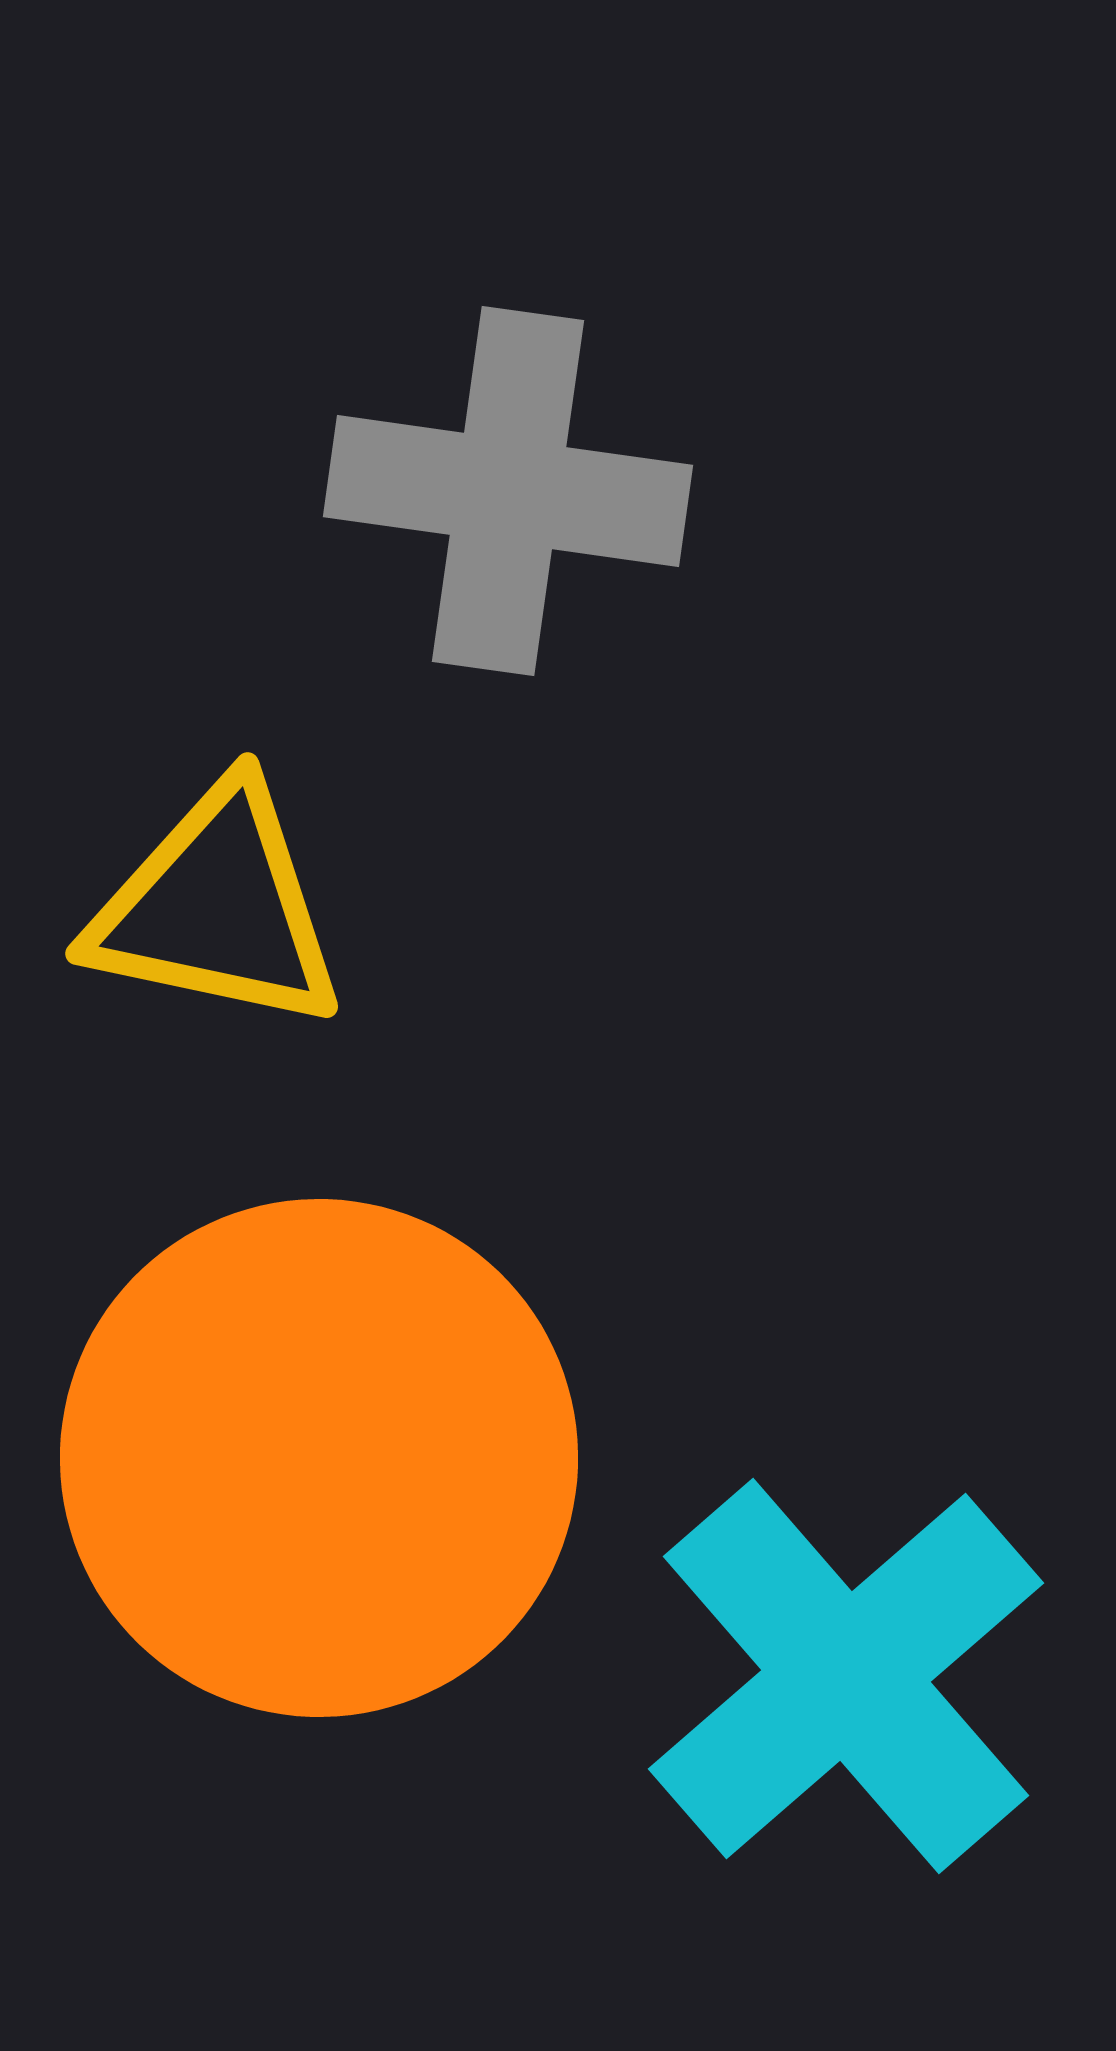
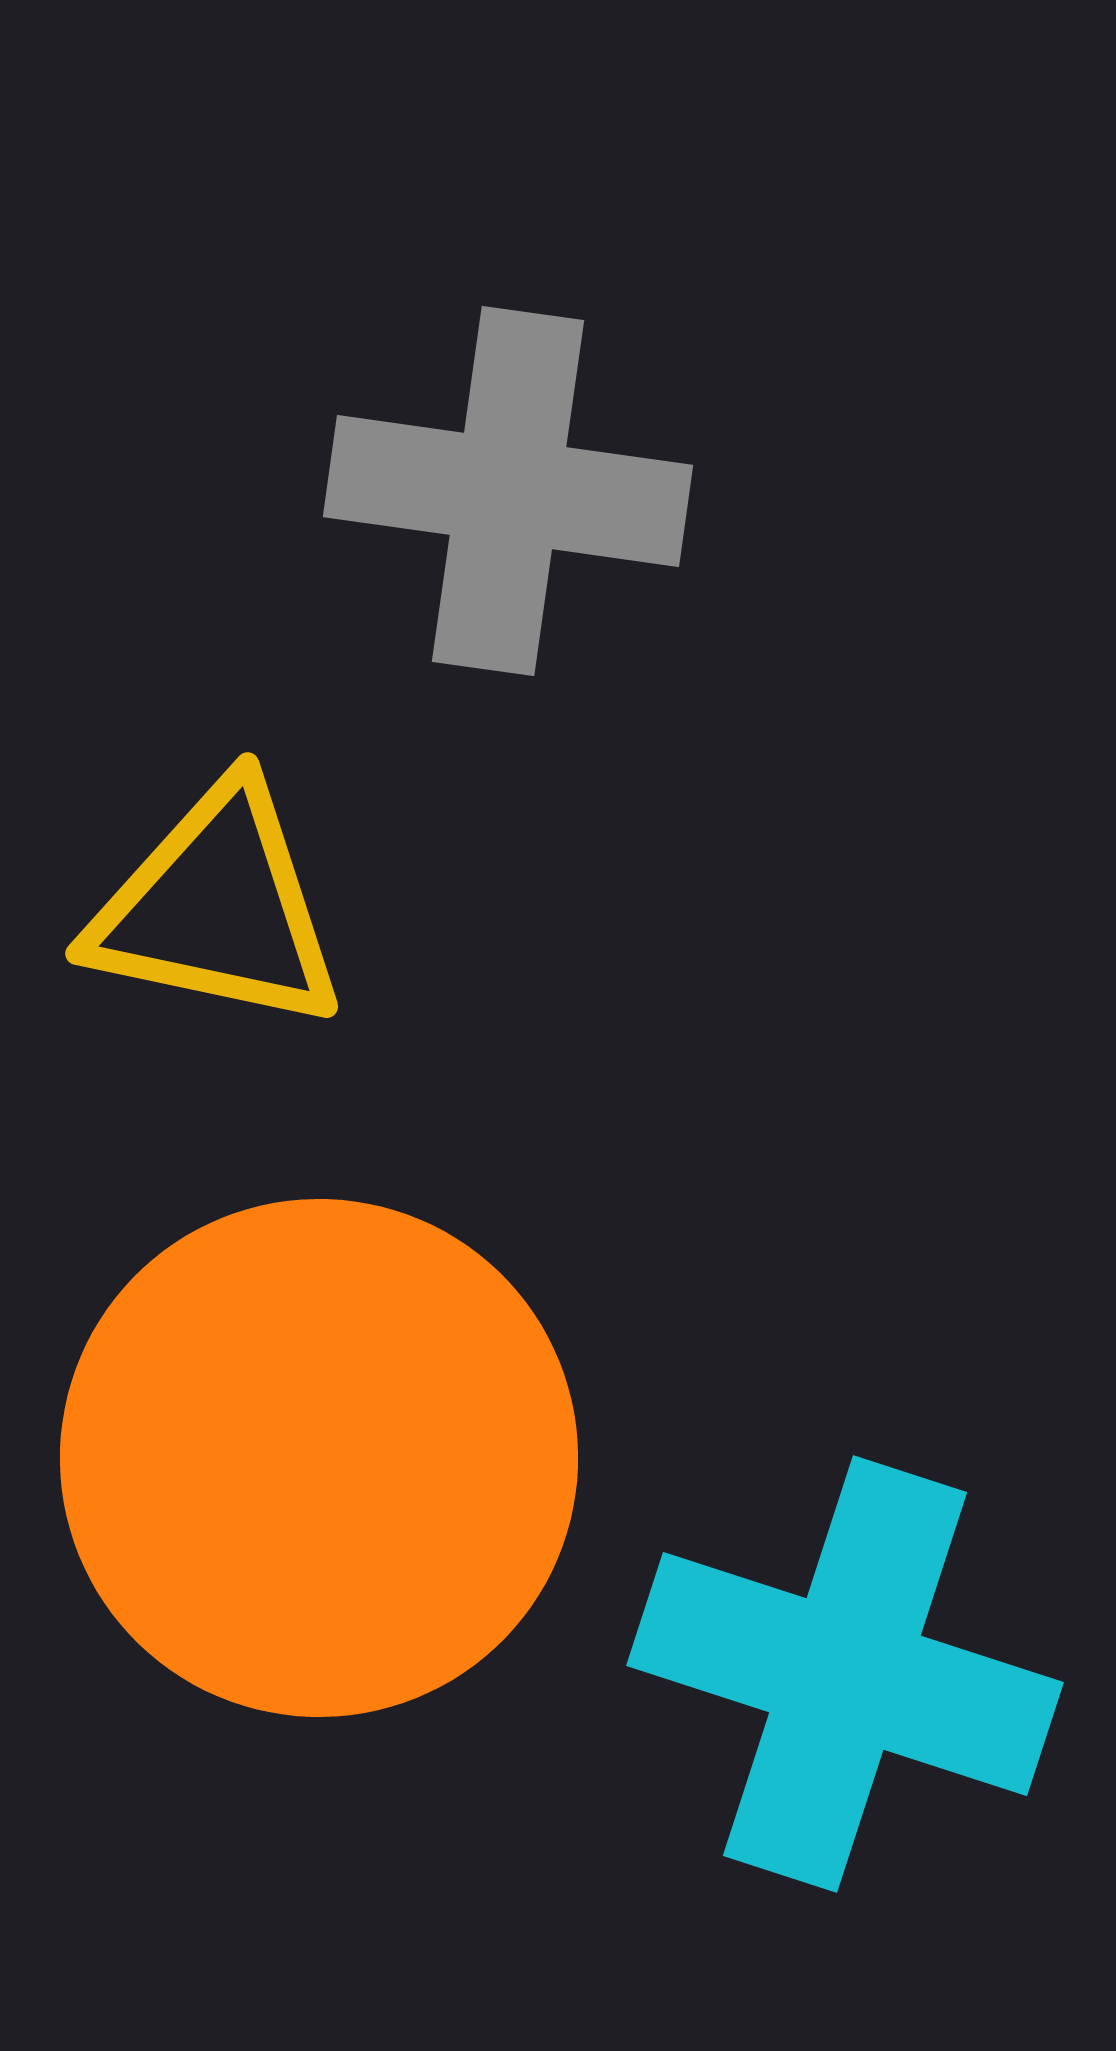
cyan cross: moved 1 px left, 2 px up; rotated 31 degrees counterclockwise
